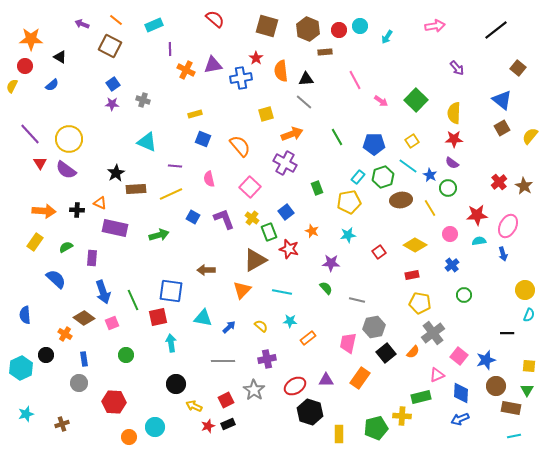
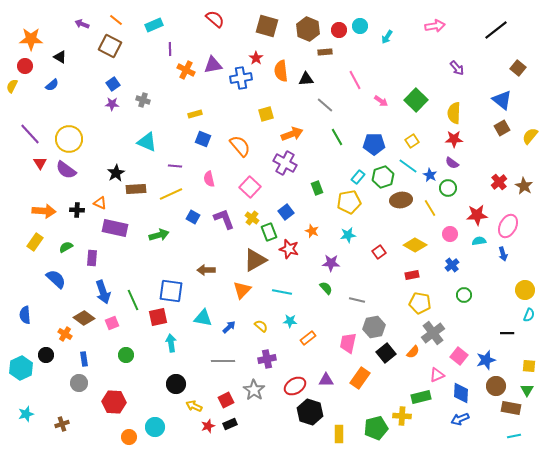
gray line at (304, 102): moved 21 px right, 3 px down
black rectangle at (228, 424): moved 2 px right
